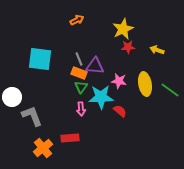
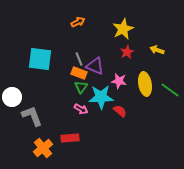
orange arrow: moved 1 px right, 2 px down
red star: moved 1 px left, 5 px down; rotated 24 degrees counterclockwise
purple triangle: rotated 18 degrees clockwise
pink arrow: rotated 56 degrees counterclockwise
